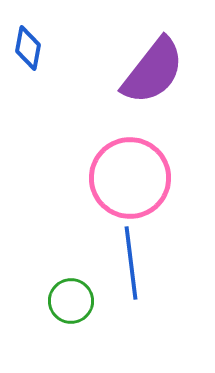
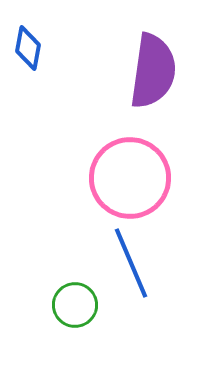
purple semicircle: rotated 30 degrees counterclockwise
blue line: rotated 16 degrees counterclockwise
green circle: moved 4 px right, 4 px down
